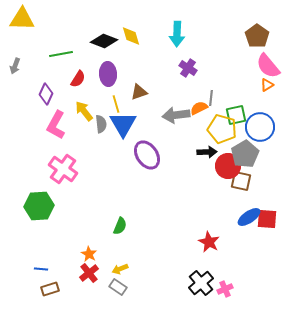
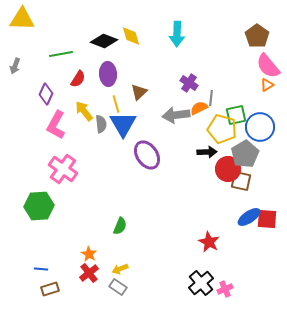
purple cross at (188, 68): moved 1 px right, 15 px down
brown triangle at (139, 92): rotated 24 degrees counterclockwise
red circle at (228, 166): moved 3 px down
